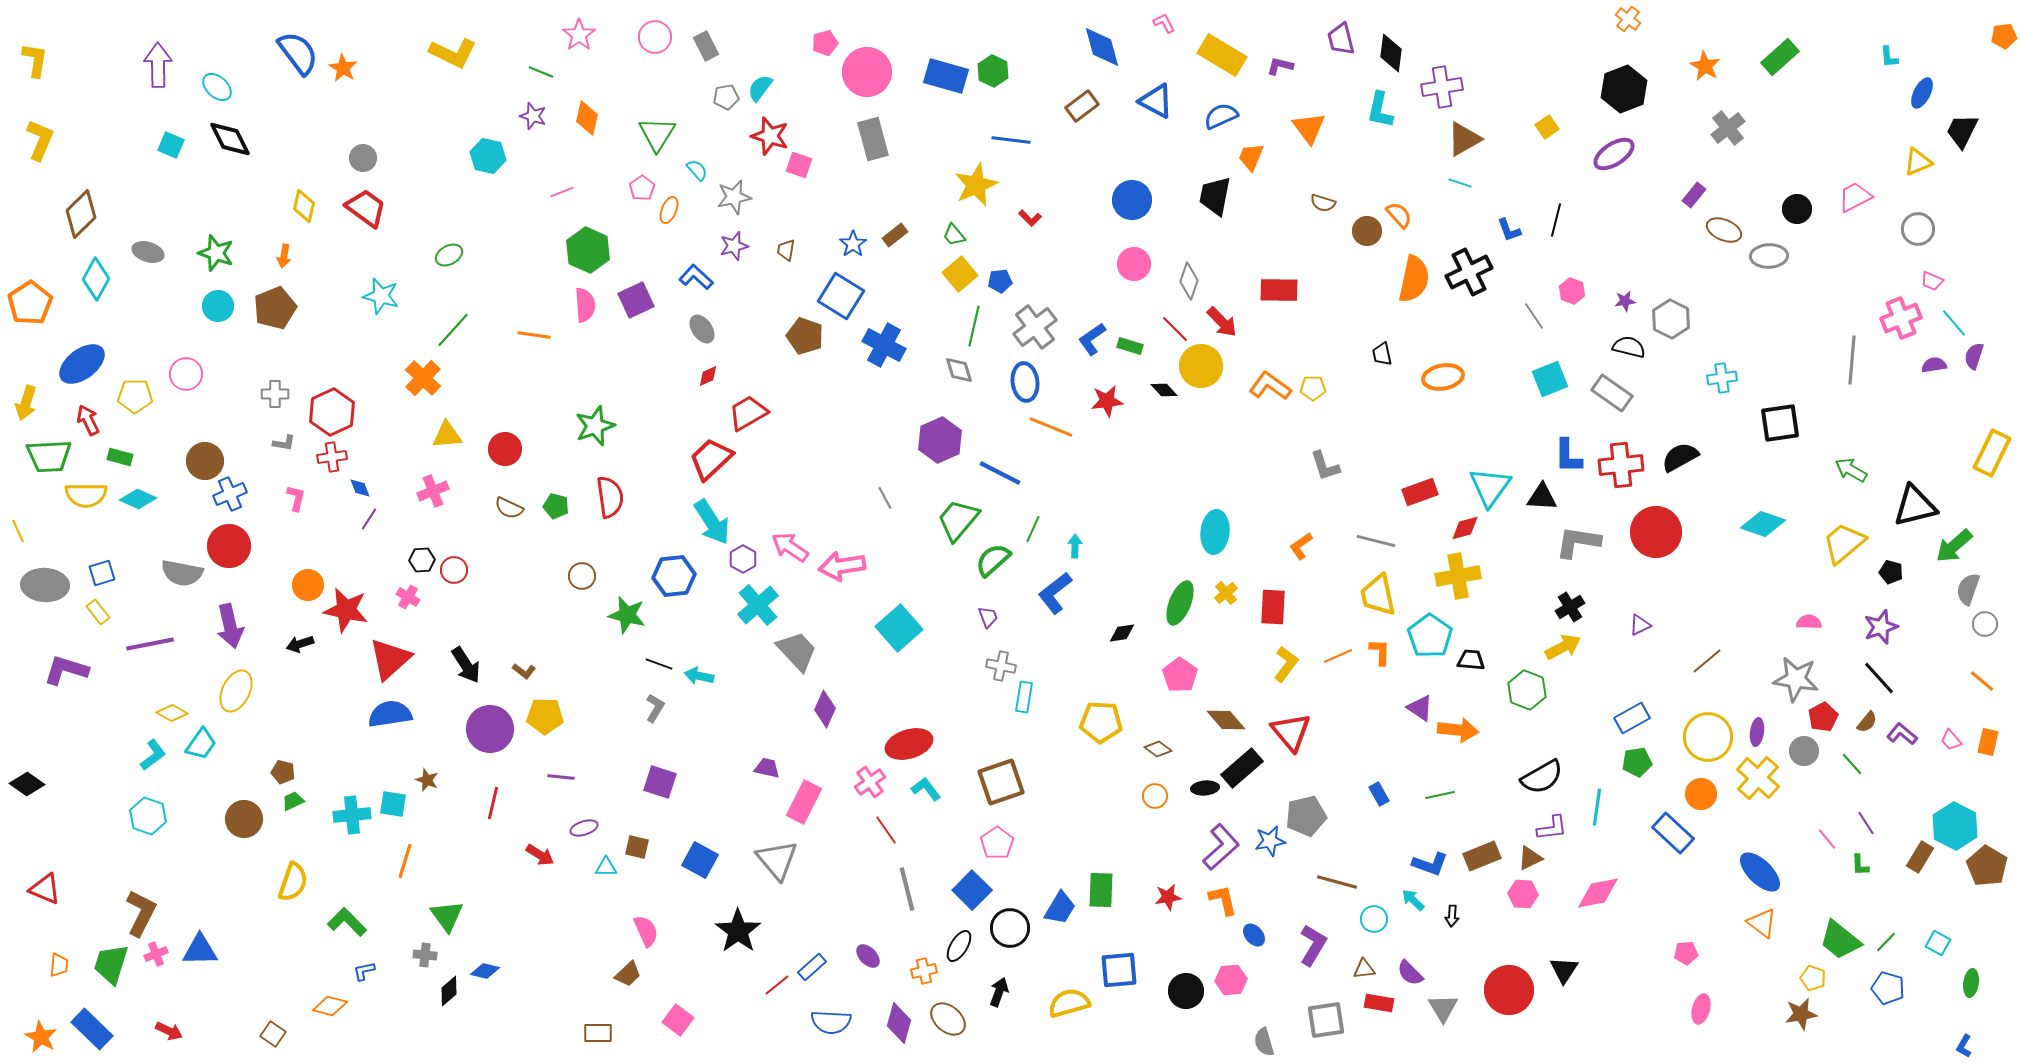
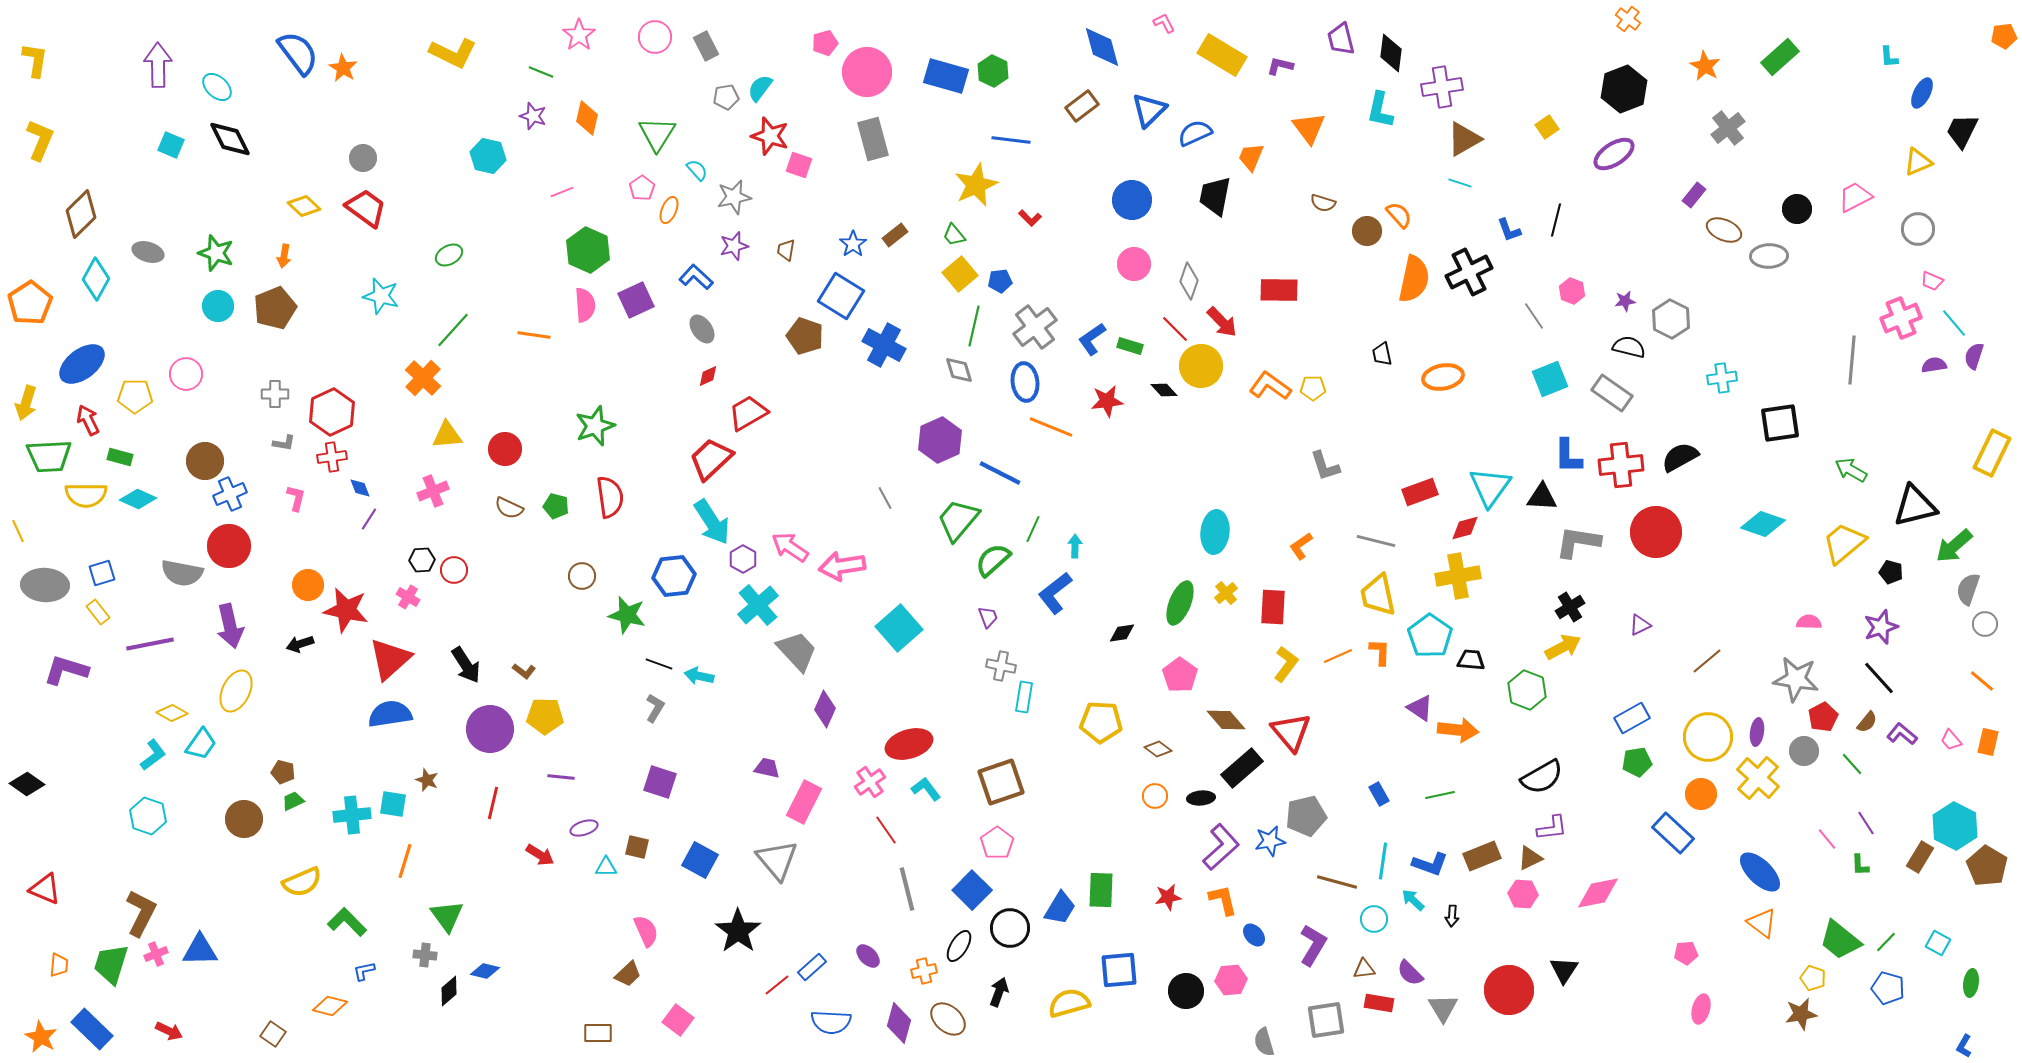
blue triangle at (1156, 101): moved 7 px left, 9 px down; rotated 48 degrees clockwise
blue semicircle at (1221, 116): moved 26 px left, 17 px down
yellow diamond at (304, 206): rotated 60 degrees counterclockwise
black ellipse at (1205, 788): moved 4 px left, 10 px down
cyan line at (1597, 807): moved 214 px left, 54 px down
yellow semicircle at (293, 882): moved 9 px right; rotated 48 degrees clockwise
